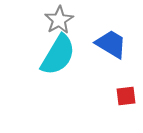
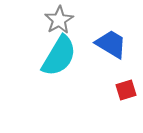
cyan semicircle: moved 1 px right, 1 px down
red square: moved 6 px up; rotated 10 degrees counterclockwise
